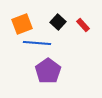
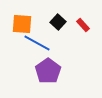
orange square: rotated 25 degrees clockwise
blue line: rotated 24 degrees clockwise
